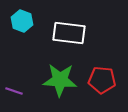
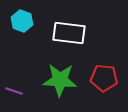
red pentagon: moved 2 px right, 2 px up
